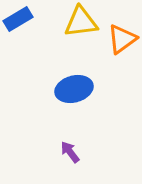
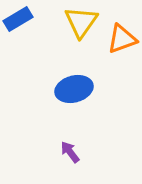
yellow triangle: rotated 48 degrees counterclockwise
orange triangle: rotated 16 degrees clockwise
